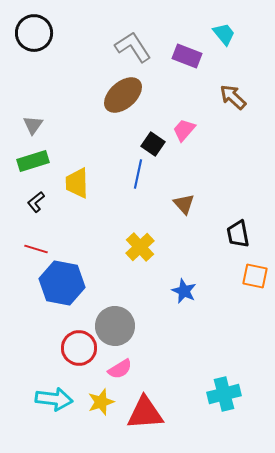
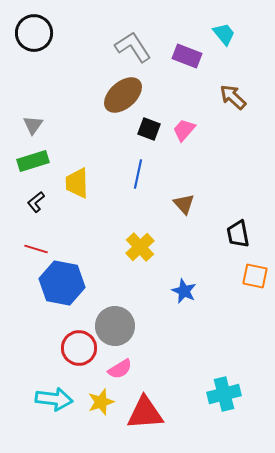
black square: moved 4 px left, 15 px up; rotated 15 degrees counterclockwise
